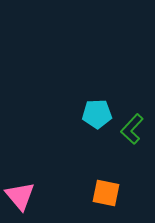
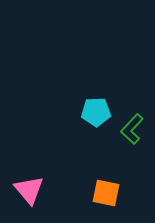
cyan pentagon: moved 1 px left, 2 px up
pink triangle: moved 9 px right, 6 px up
